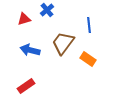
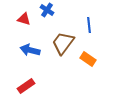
blue cross: rotated 16 degrees counterclockwise
red triangle: rotated 32 degrees clockwise
